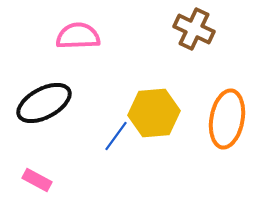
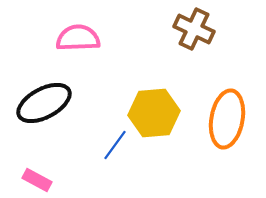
pink semicircle: moved 2 px down
blue line: moved 1 px left, 9 px down
